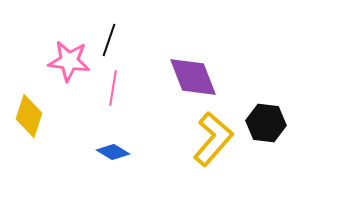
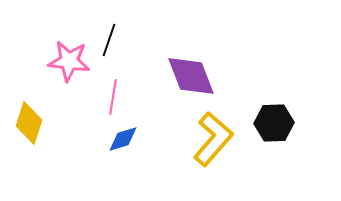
purple diamond: moved 2 px left, 1 px up
pink line: moved 9 px down
yellow diamond: moved 7 px down
black hexagon: moved 8 px right; rotated 9 degrees counterclockwise
blue diamond: moved 10 px right, 13 px up; rotated 48 degrees counterclockwise
